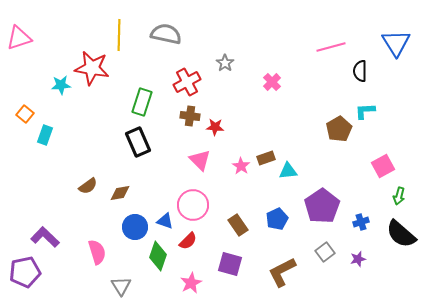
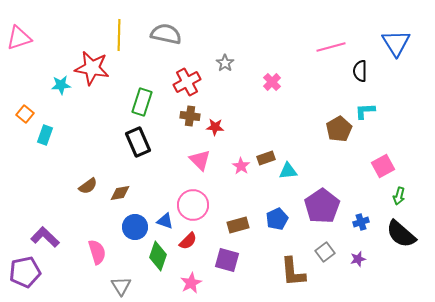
brown rectangle at (238, 225): rotated 70 degrees counterclockwise
purple square at (230, 264): moved 3 px left, 4 px up
brown L-shape at (282, 272): moved 11 px right; rotated 68 degrees counterclockwise
